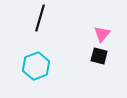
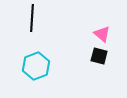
black line: moved 8 px left; rotated 12 degrees counterclockwise
pink triangle: rotated 30 degrees counterclockwise
